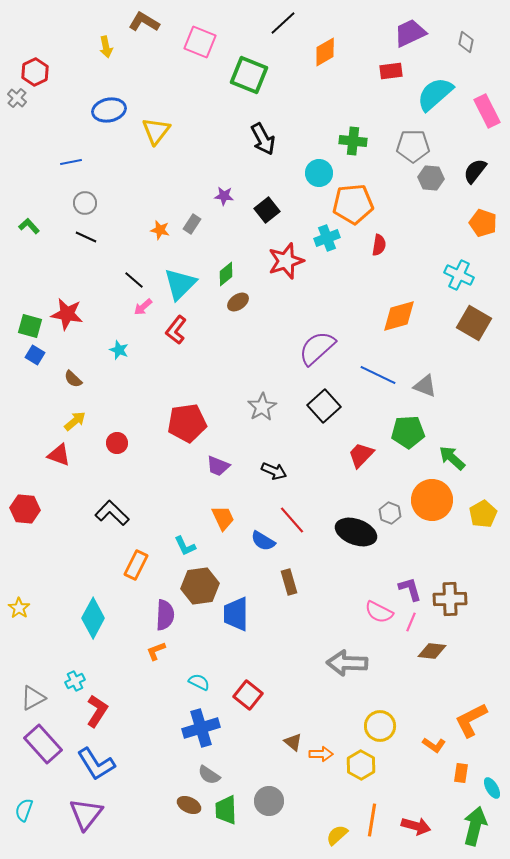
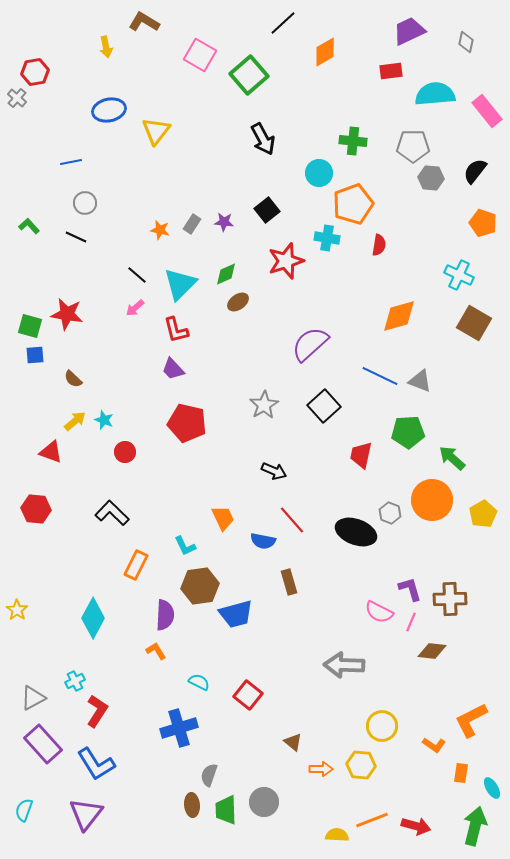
purple trapezoid at (410, 33): moved 1 px left, 2 px up
pink square at (200, 42): moved 13 px down; rotated 8 degrees clockwise
red hexagon at (35, 72): rotated 16 degrees clockwise
green square at (249, 75): rotated 27 degrees clockwise
cyan semicircle at (435, 94): rotated 36 degrees clockwise
pink rectangle at (487, 111): rotated 12 degrees counterclockwise
purple star at (224, 196): moved 26 px down
orange pentagon at (353, 204): rotated 15 degrees counterclockwise
black line at (86, 237): moved 10 px left
cyan cross at (327, 238): rotated 30 degrees clockwise
green diamond at (226, 274): rotated 15 degrees clockwise
black line at (134, 280): moved 3 px right, 5 px up
pink arrow at (143, 307): moved 8 px left, 1 px down
red L-shape at (176, 330): rotated 52 degrees counterclockwise
purple semicircle at (317, 348): moved 7 px left, 4 px up
cyan star at (119, 350): moved 15 px left, 70 px down
blue square at (35, 355): rotated 36 degrees counterclockwise
blue line at (378, 375): moved 2 px right, 1 px down
gray triangle at (425, 386): moved 5 px left, 5 px up
gray star at (262, 407): moved 2 px right, 2 px up
red pentagon at (187, 423): rotated 21 degrees clockwise
red circle at (117, 443): moved 8 px right, 9 px down
red triangle at (59, 455): moved 8 px left, 3 px up
red trapezoid at (361, 455): rotated 32 degrees counterclockwise
purple trapezoid at (218, 466): moved 45 px left, 97 px up; rotated 25 degrees clockwise
red hexagon at (25, 509): moved 11 px right
blue semicircle at (263, 541): rotated 20 degrees counterclockwise
yellow star at (19, 608): moved 2 px left, 2 px down
blue trapezoid at (236, 614): rotated 105 degrees counterclockwise
orange L-shape at (156, 651): rotated 80 degrees clockwise
gray arrow at (347, 663): moved 3 px left, 2 px down
yellow circle at (380, 726): moved 2 px right
blue cross at (201, 728): moved 22 px left
orange arrow at (321, 754): moved 15 px down
yellow hexagon at (361, 765): rotated 24 degrees counterclockwise
gray semicircle at (209, 775): rotated 75 degrees clockwise
gray circle at (269, 801): moved 5 px left, 1 px down
brown ellipse at (189, 805): moved 3 px right; rotated 60 degrees clockwise
orange line at (372, 820): rotated 60 degrees clockwise
yellow semicircle at (337, 835): rotated 45 degrees clockwise
